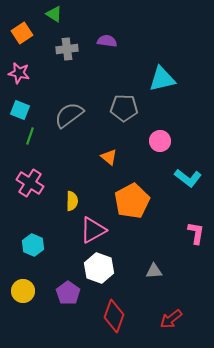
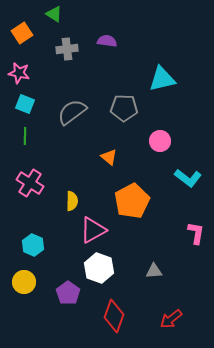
cyan square: moved 5 px right, 6 px up
gray semicircle: moved 3 px right, 3 px up
green line: moved 5 px left; rotated 18 degrees counterclockwise
yellow circle: moved 1 px right, 9 px up
